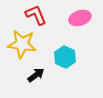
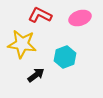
red L-shape: moved 4 px right; rotated 40 degrees counterclockwise
cyan hexagon: rotated 15 degrees clockwise
